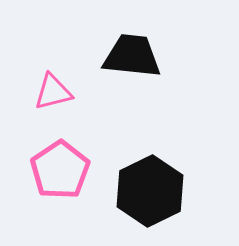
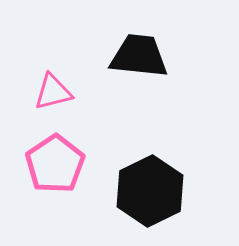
black trapezoid: moved 7 px right
pink pentagon: moved 5 px left, 6 px up
